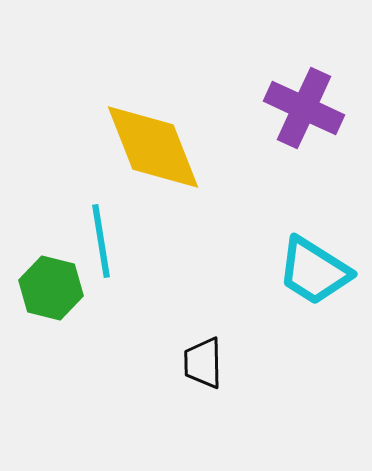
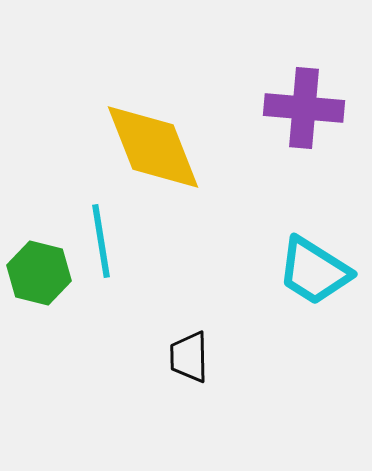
purple cross: rotated 20 degrees counterclockwise
green hexagon: moved 12 px left, 15 px up
black trapezoid: moved 14 px left, 6 px up
